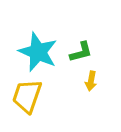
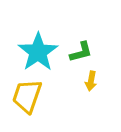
cyan star: rotated 15 degrees clockwise
